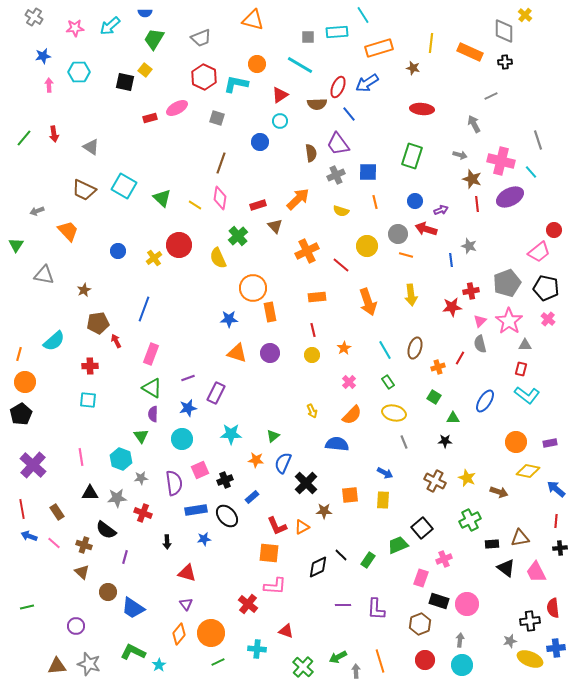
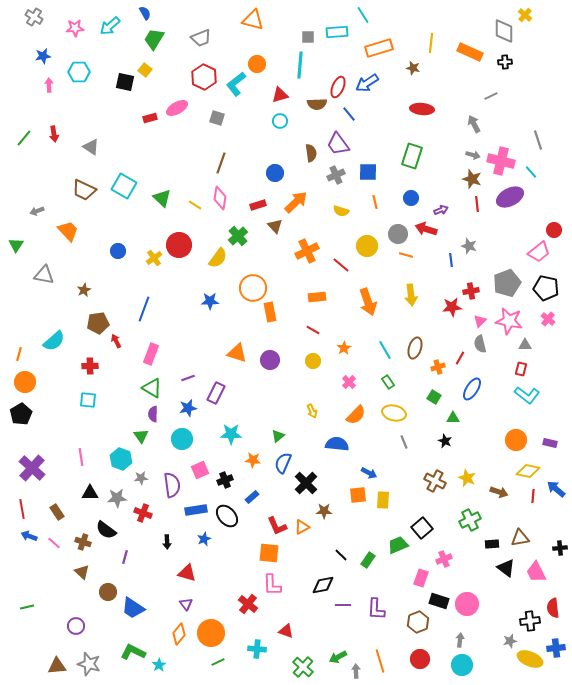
blue semicircle at (145, 13): rotated 120 degrees counterclockwise
cyan line at (300, 65): rotated 64 degrees clockwise
cyan L-shape at (236, 84): rotated 50 degrees counterclockwise
red triangle at (280, 95): rotated 18 degrees clockwise
blue circle at (260, 142): moved 15 px right, 31 px down
gray arrow at (460, 155): moved 13 px right
orange arrow at (298, 199): moved 2 px left, 3 px down
blue circle at (415, 201): moved 4 px left, 3 px up
yellow semicircle at (218, 258): rotated 120 degrees counterclockwise
blue star at (229, 319): moved 19 px left, 18 px up
pink star at (509, 321): rotated 24 degrees counterclockwise
red line at (313, 330): rotated 48 degrees counterclockwise
purple circle at (270, 353): moved 7 px down
yellow circle at (312, 355): moved 1 px right, 6 px down
blue ellipse at (485, 401): moved 13 px left, 12 px up
orange semicircle at (352, 415): moved 4 px right
green triangle at (273, 436): moved 5 px right
black star at (445, 441): rotated 24 degrees clockwise
orange circle at (516, 442): moved 2 px up
purple rectangle at (550, 443): rotated 24 degrees clockwise
orange star at (256, 460): moved 3 px left
purple cross at (33, 465): moved 1 px left, 3 px down
blue arrow at (385, 473): moved 16 px left
purple semicircle at (174, 483): moved 2 px left, 2 px down
orange square at (350, 495): moved 8 px right
red line at (556, 521): moved 23 px left, 25 px up
blue star at (204, 539): rotated 16 degrees counterclockwise
brown cross at (84, 545): moved 1 px left, 3 px up
black diamond at (318, 567): moved 5 px right, 18 px down; rotated 15 degrees clockwise
pink L-shape at (275, 586): moved 3 px left, 1 px up; rotated 85 degrees clockwise
brown hexagon at (420, 624): moved 2 px left, 2 px up
red circle at (425, 660): moved 5 px left, 1 px up
